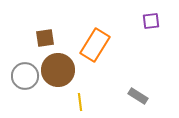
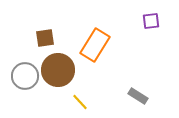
yellow line: rotated 36 degrees counterclockwise
